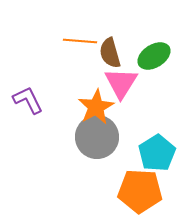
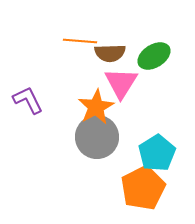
brown semicircle: rotated 76 degrees counterclockwise
orange pentagon: moved 3 px right, 3 px up; rotated 30 degrees counterclockwise
